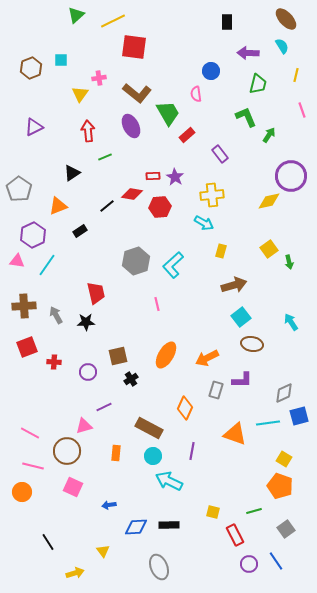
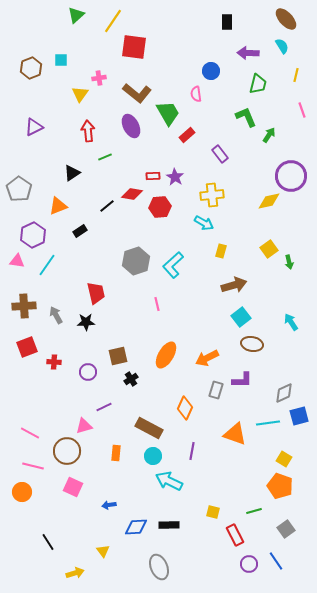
yellow line at (113, 21): rotated 30 degrees counterclockwise
